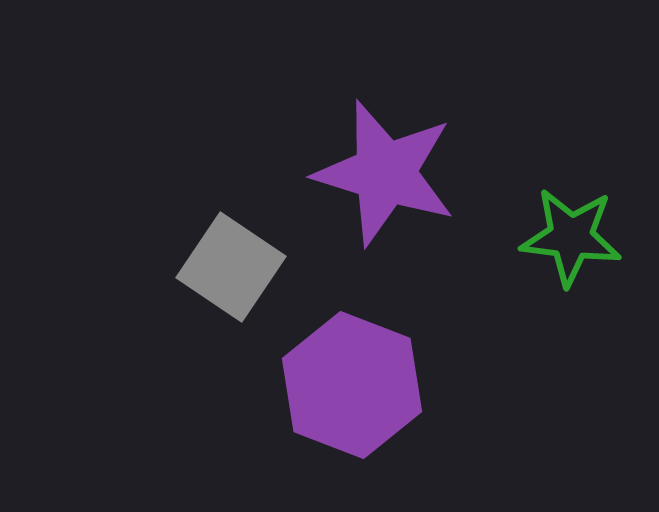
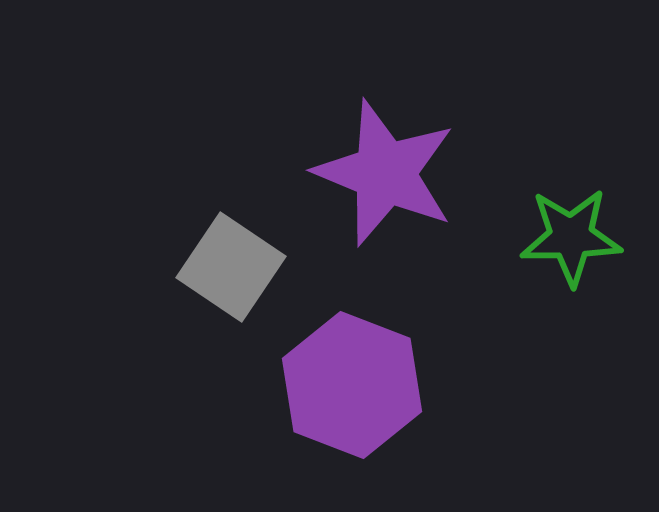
purple star: rotated 5 degrees clockwise
green star: rotated 8 degrees counterclockwise
